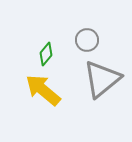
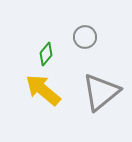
gray circle: moved 2 px left, 3 px up
gray triangle: moved 1 px left, 13 px down
